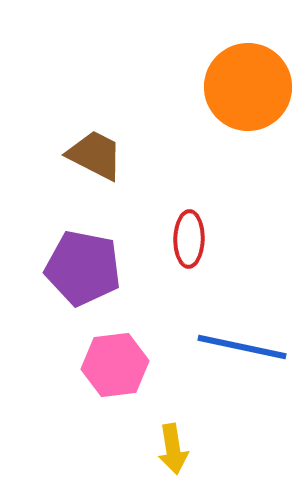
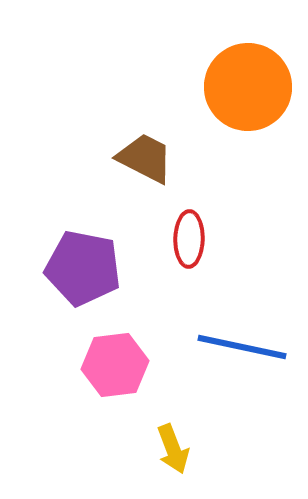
brown trapezoid: moved 50 px right, 3 px down
yellow arrow: rotated 12 degrees counterclockwise
